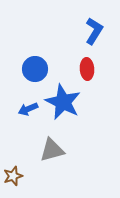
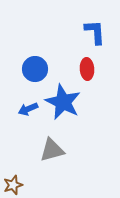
blue L-shape: moved 1 px right, 1 px down; rotated 36 degrees counterclockwise
brown star: moved 9 px down
